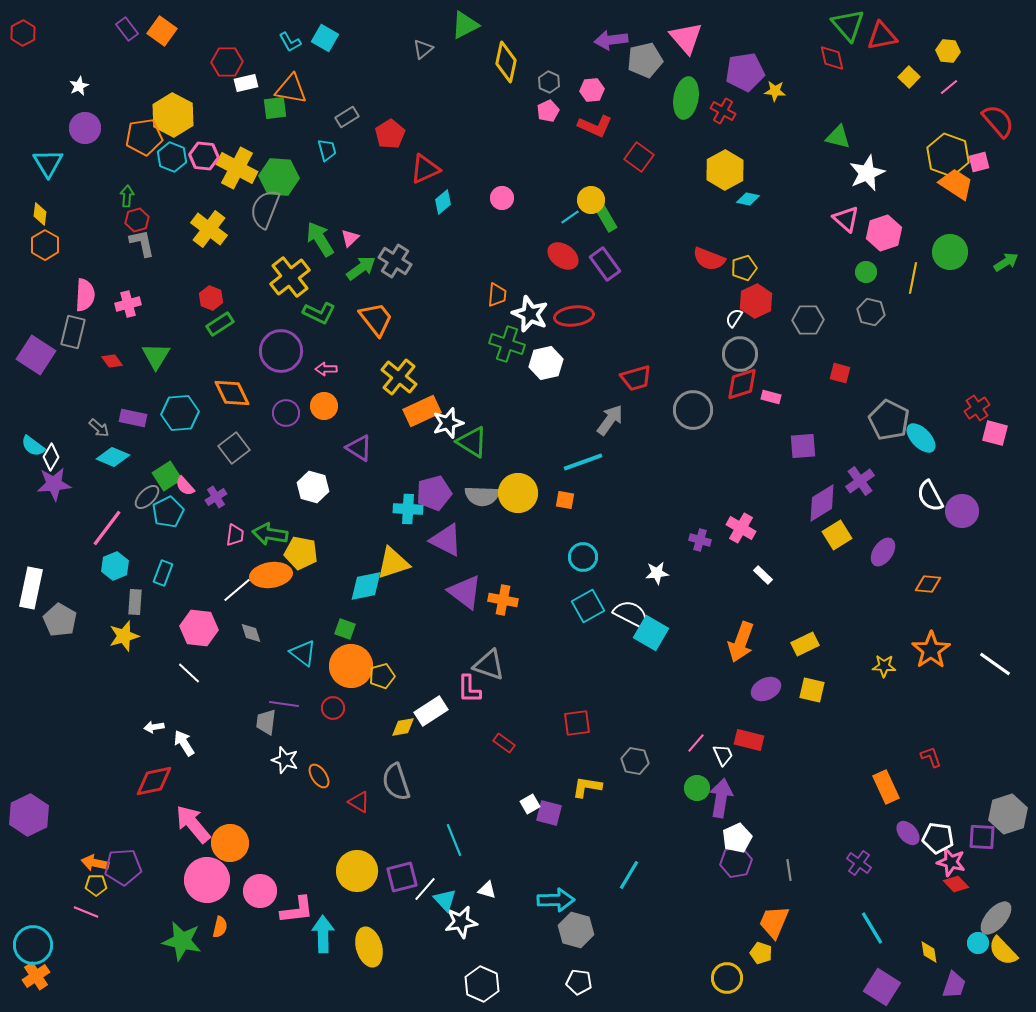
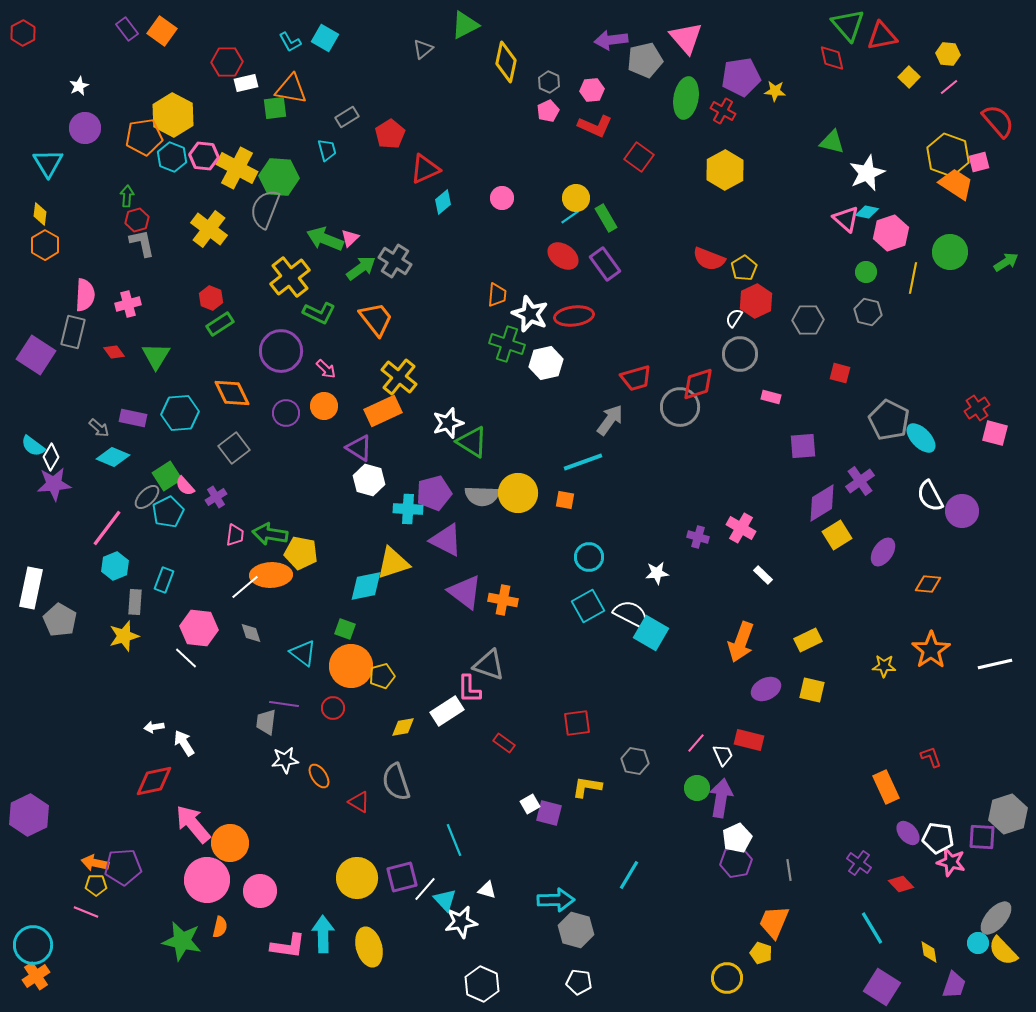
yellow hexagon at (948, 51): moved 3 px down
purple pentagon at (745, 72): moved 4 px left, 5 px down
green triangle at (838, 137): moved 6 px left, 5 px down
cyan diamond at (748, 199): moved 119 px right, 13 px down
yellow circle at (591, 200): moved 15 px left, 2 px up
pink hexagon at (884, 233): moved 7 px right
green arrow at (320, 239): moved 5 px right; rotated 36 degrees counterclockwise
yellow pentagon at (744, 268): rotated 15 degrees counterclockwise
gray hexagon at (871, 312): moved 3 px left
red diamond at (112, 361): moved 2 px right, 9 px up
pink arrow at (326, 369): rotated 135 degrees counterclockwise
red diamond at (742, 384): moved 44 px left
gray circle at (693, 410): moved 13 px left, 3 px up
orange rectangle at (422, 411): moved 39 px left
white hexagon at (313, 487): moved 56 px right, 7 px up
purple cross at (700, 540): moved 2 px left, 3 px up
cyan circle at (583, 557): moved 6 px right
cyan rectangle at (163, 573): moved 1 px right, 7 px down
orange ellipse at (271, 575): rotated 6 degrees clockwise
white line at (237, 590): moved 8 px right, 3 px up
yellow rectangle at (805, 644): moved 3 px right, 4 px up
white line at (995, 664): rotated 48 degrees counterclockwise
white line at (189, 673): moved 3 px left, 15 px up
white rectangle at (431, 711): moved 16 px right
white star at (285, 760): rotated 24 degrees counterclockwise
yellow circle at (357, 871): moved 7 px down
red diamond at (956, 884): moved 55 px left
pink L-shape at (297, 910): moved 9 px left, 36 px down; rotated 15 degrees clockwise
